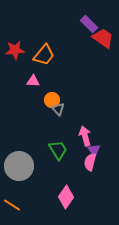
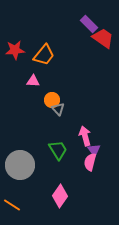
gray circle: moved 1 px right, 1 px up
pink diamond: moved 6 px left, 1 px up
